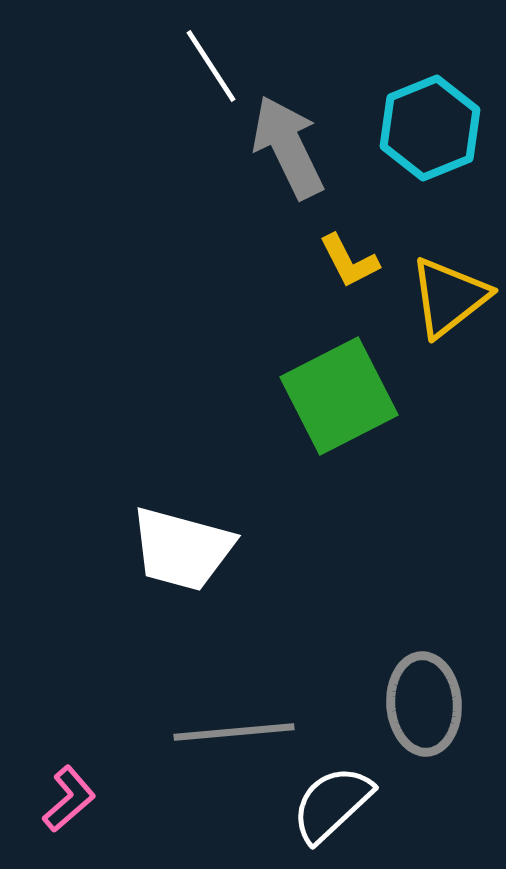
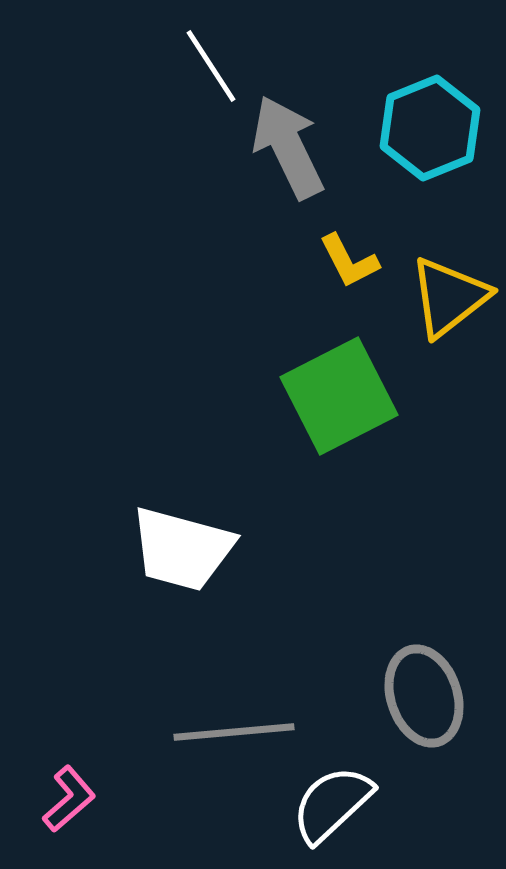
gray ellipse: moved 8 px up; rotated 14 degrees counterclockwise
